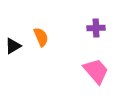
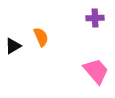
purple cross: moved 1 px left, 10 px up
